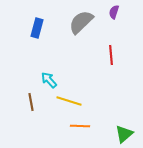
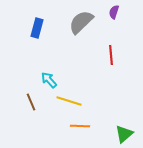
brown line: rotated 12 degrees counterclockwise
